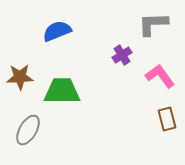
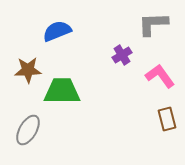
brown star: moved 8 px right, 7 px up
